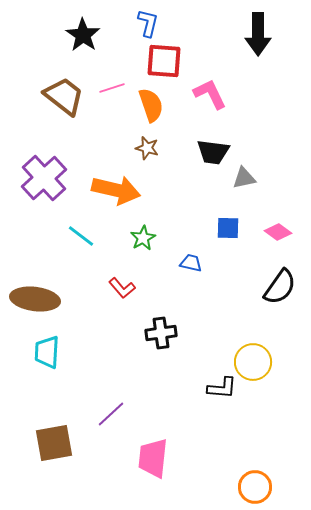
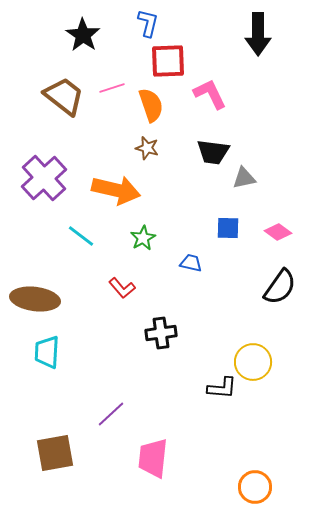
red square: moved 4 px right; rotated 6 degrees counterclockwise
brown square: moved 1 px right, 10 px down
